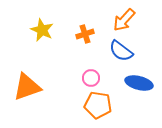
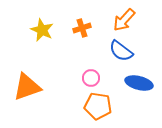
orange cross: moved 3 px left, 6 px up
orange pentagon: moved 1 px down
